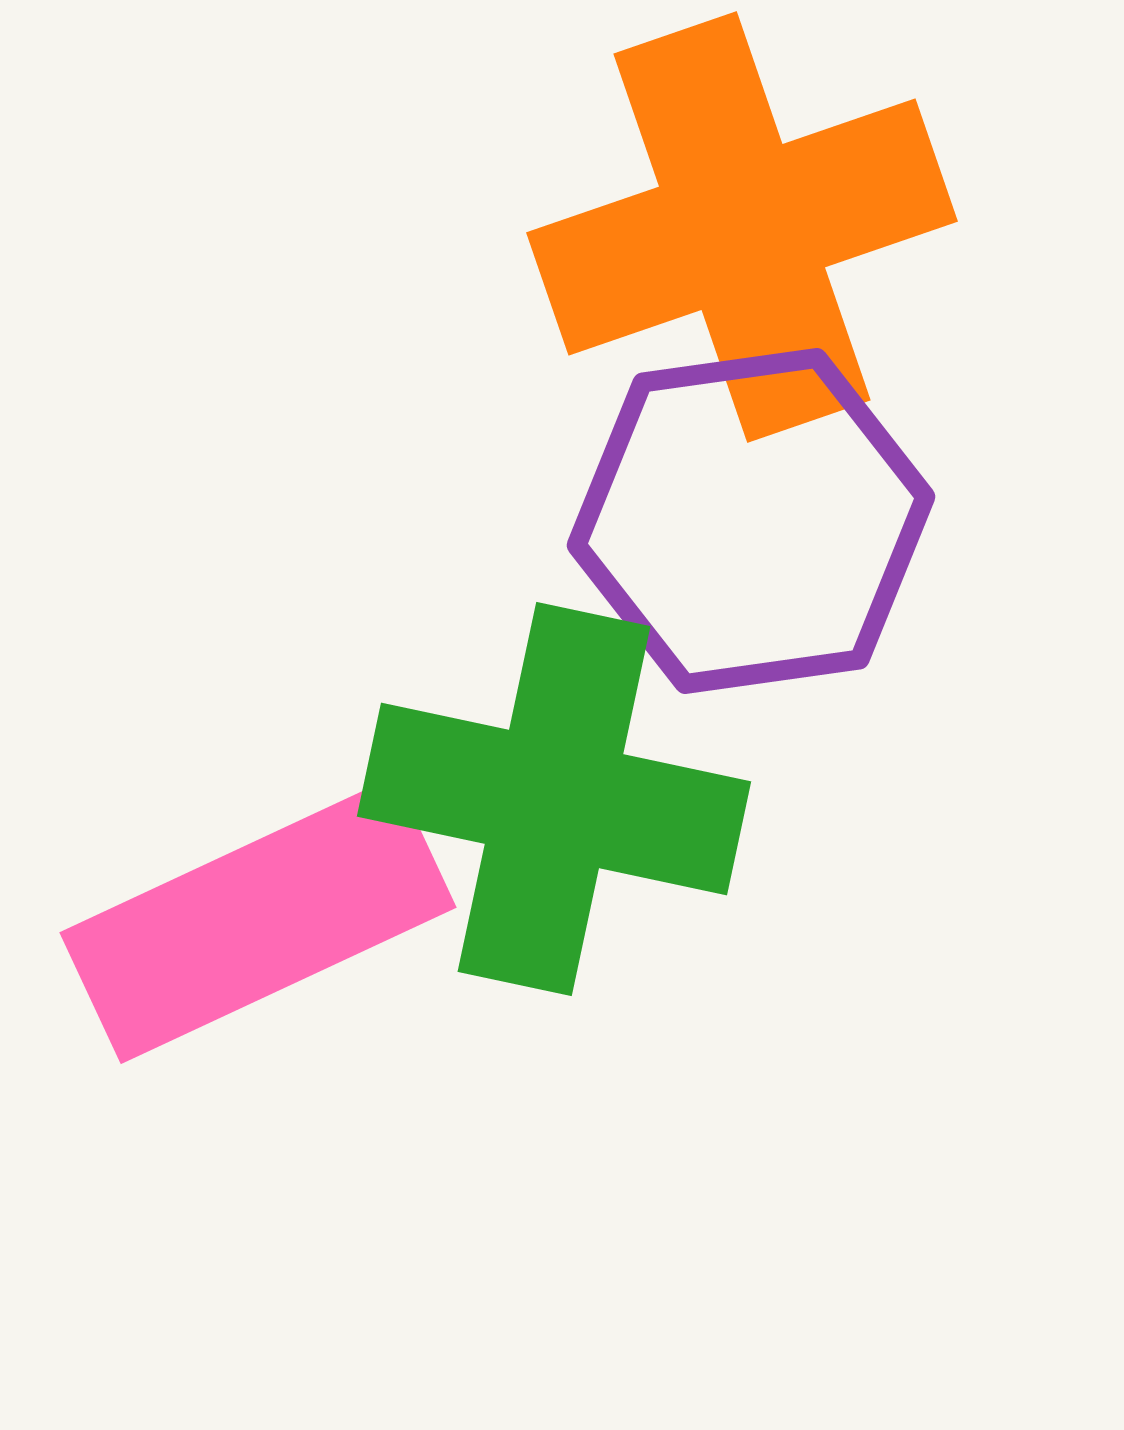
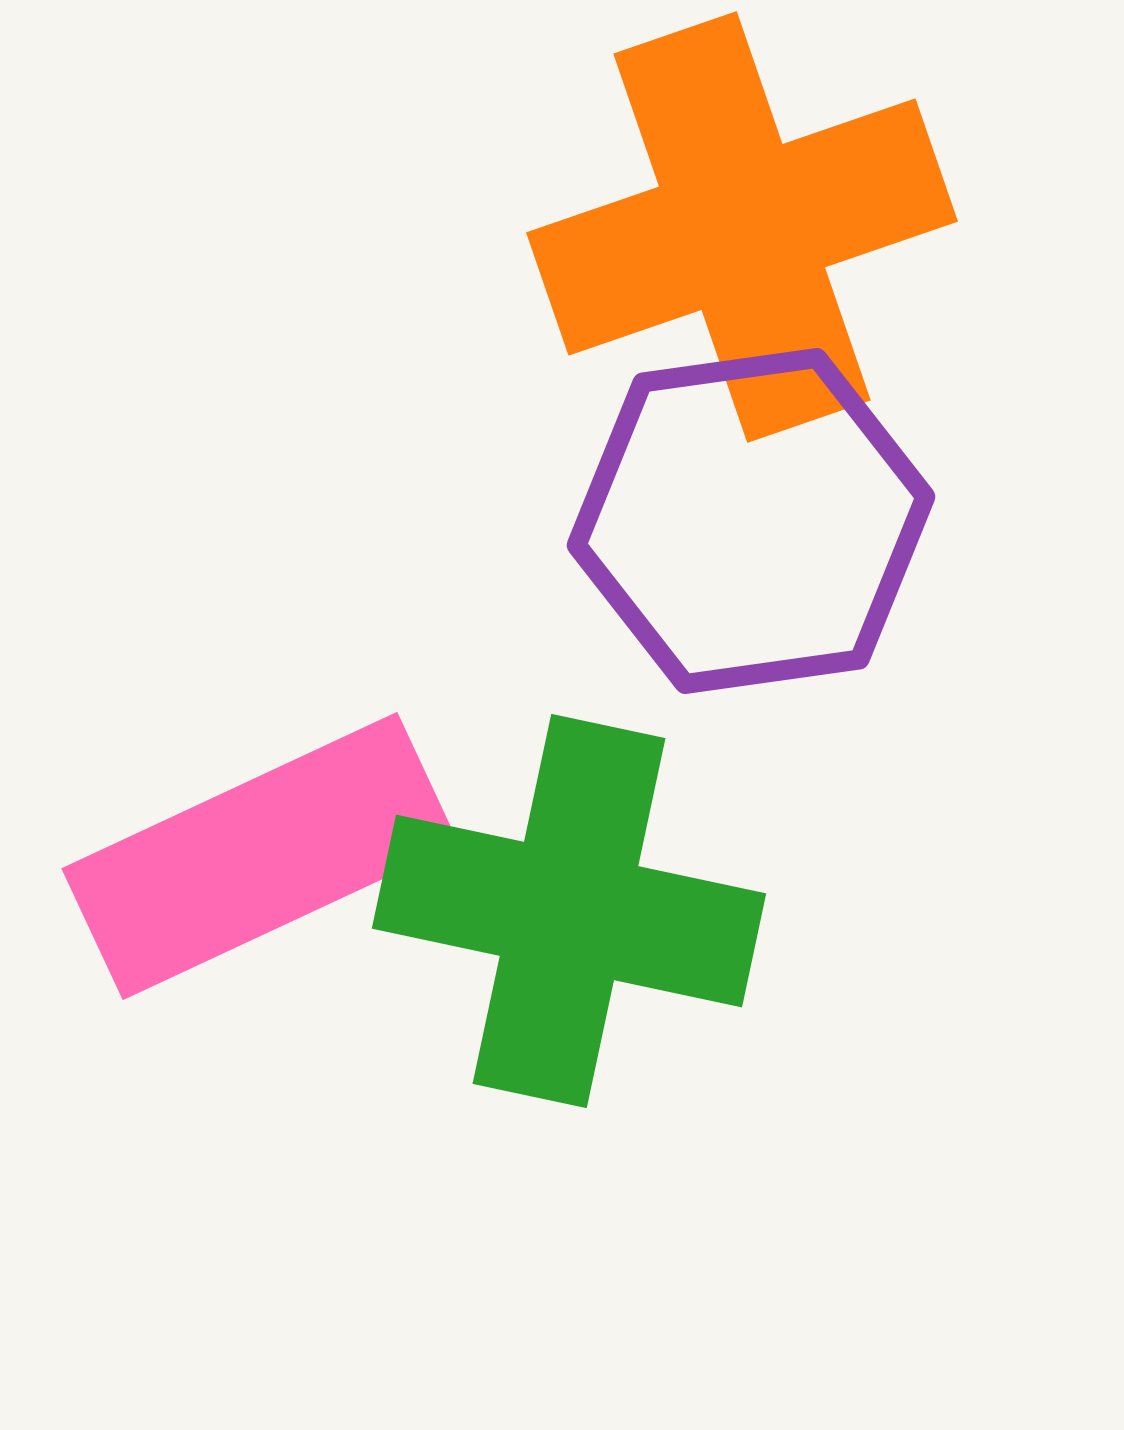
green cross: moved 15 px right, 112 px down
pink rectangle: moved 2 px right, 64 px up
